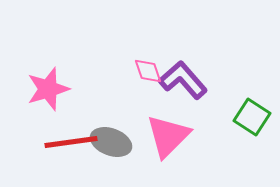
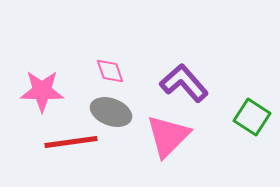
pink diamond: moved 38 px left
purple L-shape: moved 1 px right, 3 px down
pink star: moved 6 px left, 2 px down; rotated 18 degrees clockwise
gray ellipse: moved 30 px up
